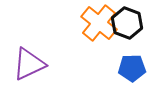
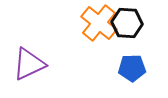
black hexagon: rotated 16 degrees counterclockwise
